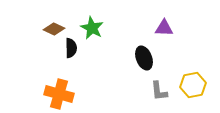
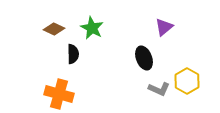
purple triangle: moved 1 px up; rotated 42 degrees counterclockwise
black semicircle: moved 2 px right, 6 px down
yellow hexagon: moved 6 px left, 4 px up; rotated 20 degrees counterclockwise
gray L-shape: moved 2 px up; rotated 60 degrees counterclockwise
